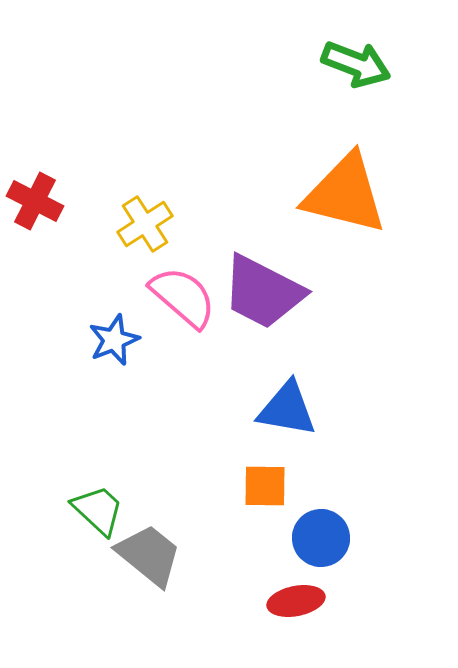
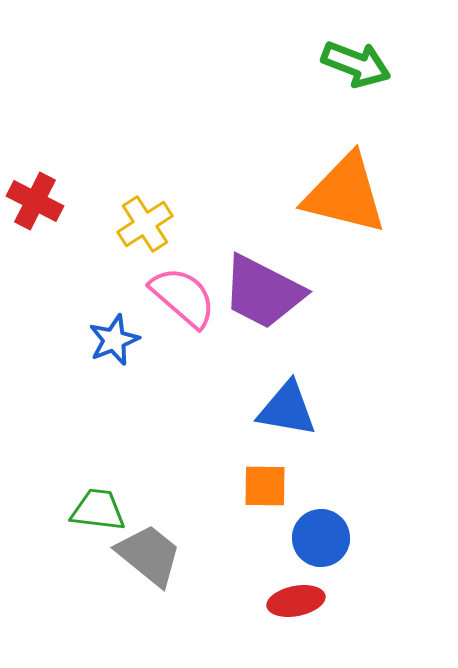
green trapezoid: rotated 36 degrees counterclockwise
